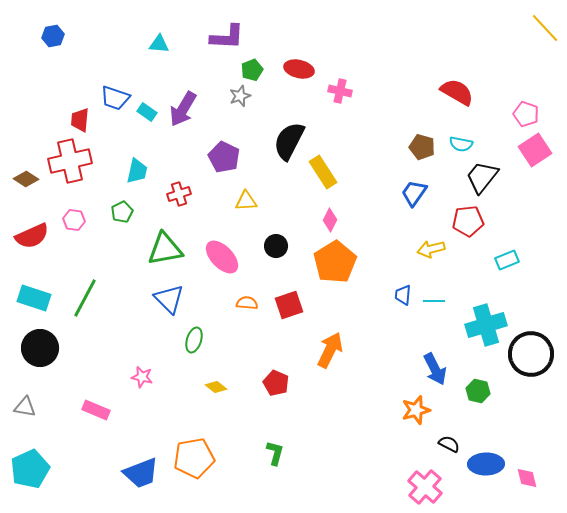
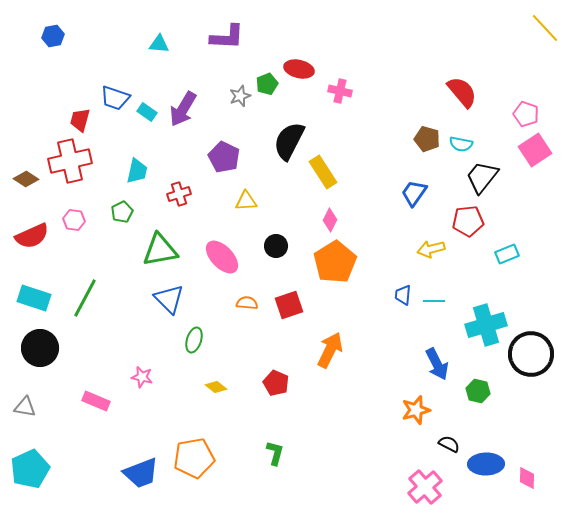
green pentagon at (252, 70): moved 15 px right, 14 px down
red semicircle at (457, 92): moved 5 px right; rotated 20 degrees clockwise
red trapezoid at (80, 120): rotated 10 degrees clockwise
brown pentagon at (422, 147): moved 5 px right, 8 px up
green triangle at (165, 249): moved 5 px left, 1 px down
cyan rectangle at (507, 260): moved 6 px up
blue arrow at (435, 369): moved 2 px right, 5 px up
pink rectangle at (96, 410): moved 9 px up
pink diamond at (527, 478): rotated 15 degrees clockwise
pink cross at (425, 487): rotated 8 degrees clockwise
